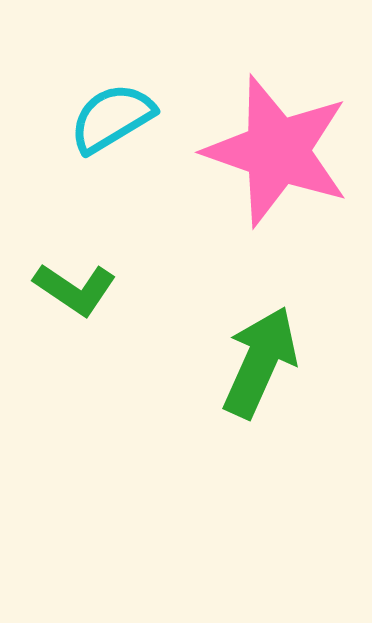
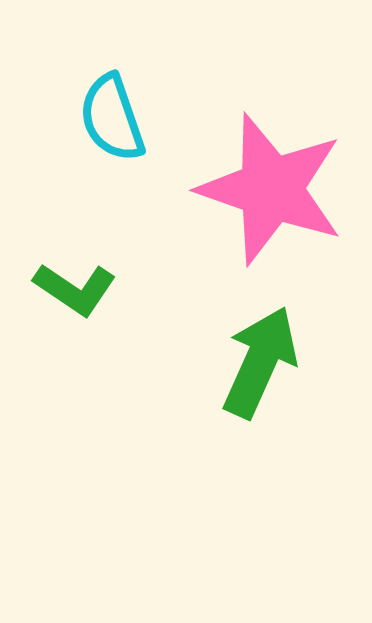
cyan semicircle: rotated 78 degrees counterclockwise
pink star: moved 6 px left, 38 px down
